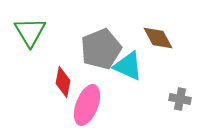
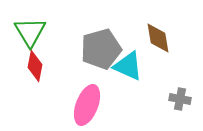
brown diamond: rotated 20 degrees clockwise
gray pentagon: rotated 6 degrees clockwise
red diamond: moved 28 px left, 16 px up
